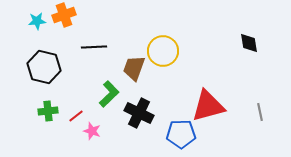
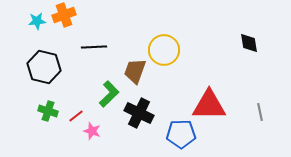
yellow circle: moved 1 px right, 1 px up
brown trapezoid: moved 1 px right, 3 px down
red triangle: moved 1 px right, 1 px up; rotated 15 degrees clockwise
green cross: rotated 24 degrees clockwise
